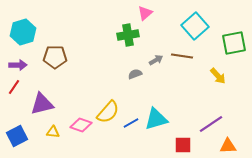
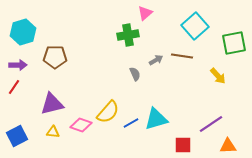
gray semicircle: rotated 88 degrees clockwise
purple triangle: moved 10 px right
